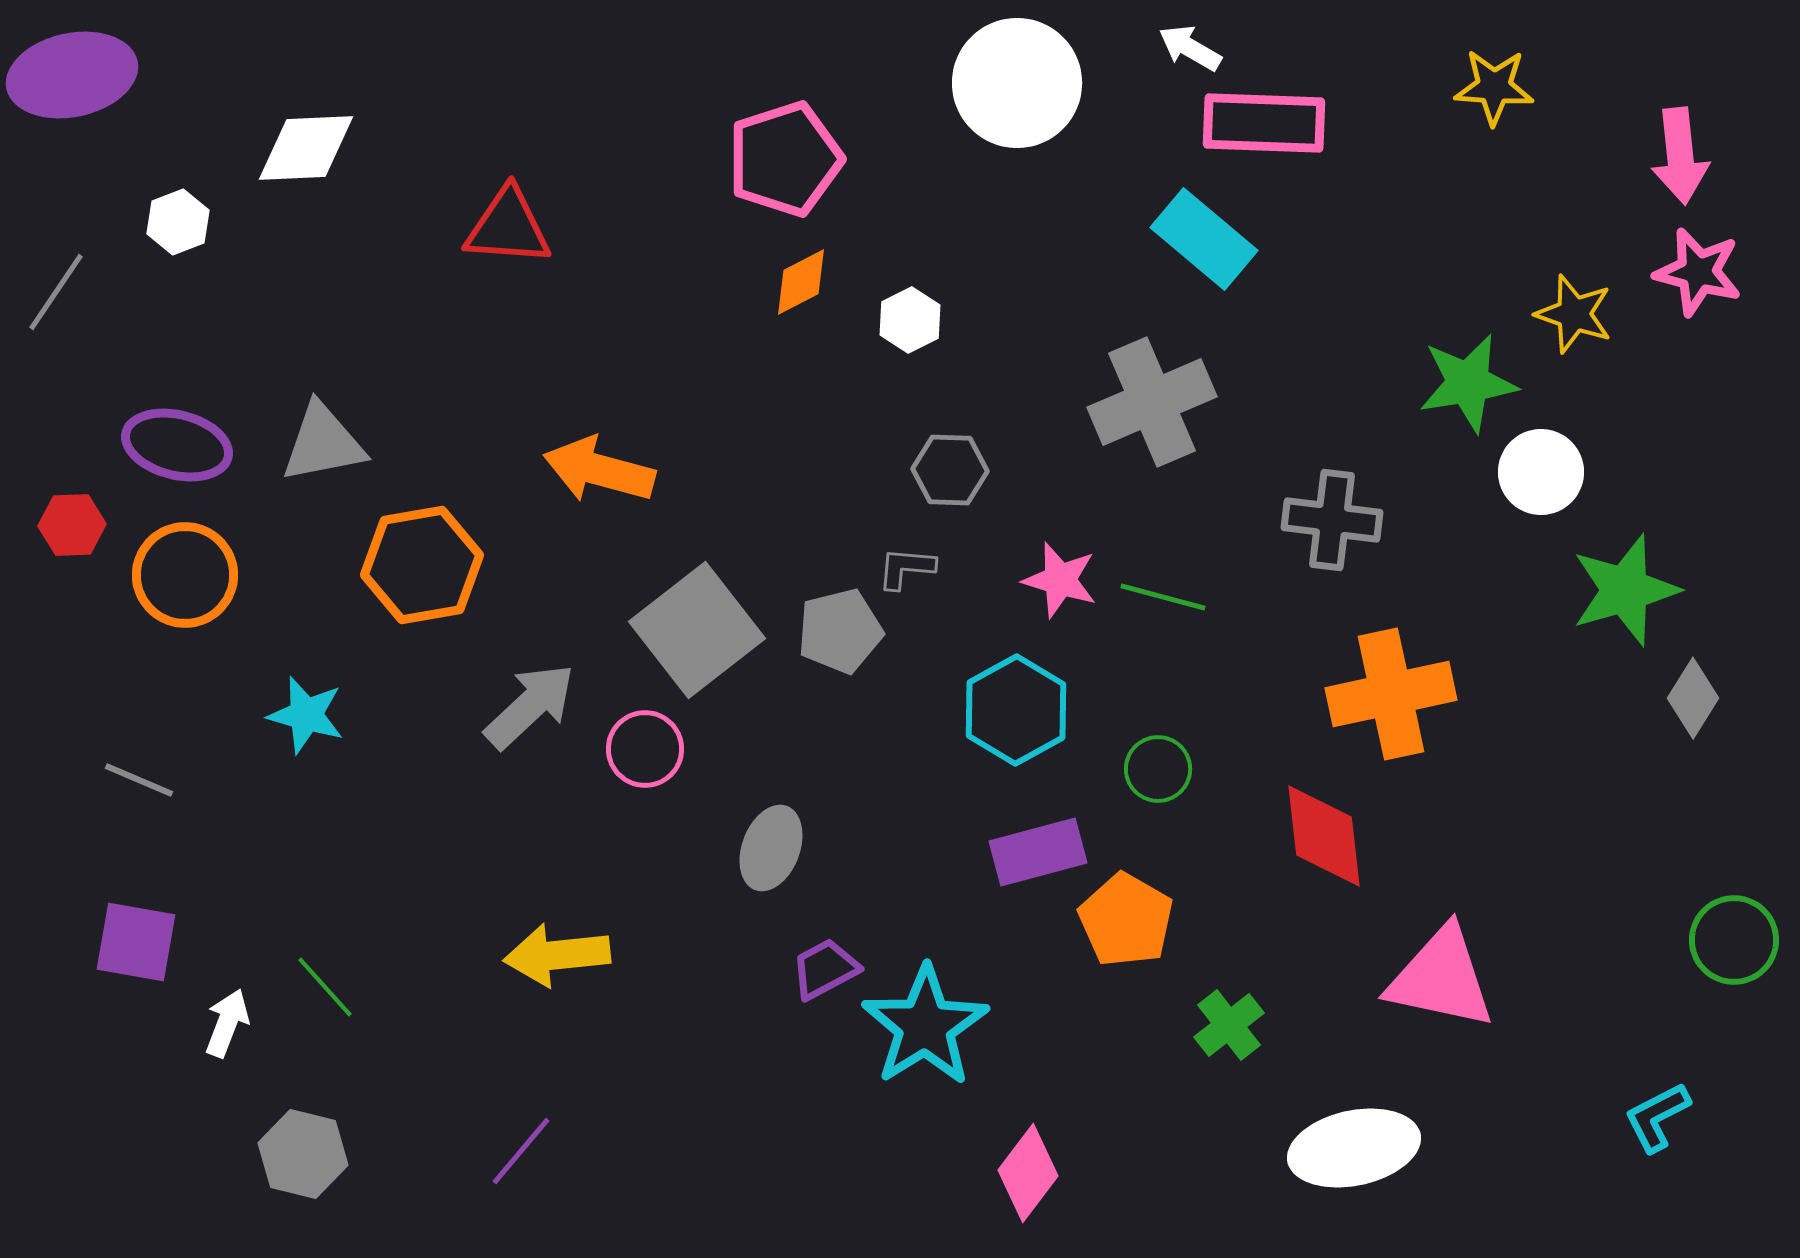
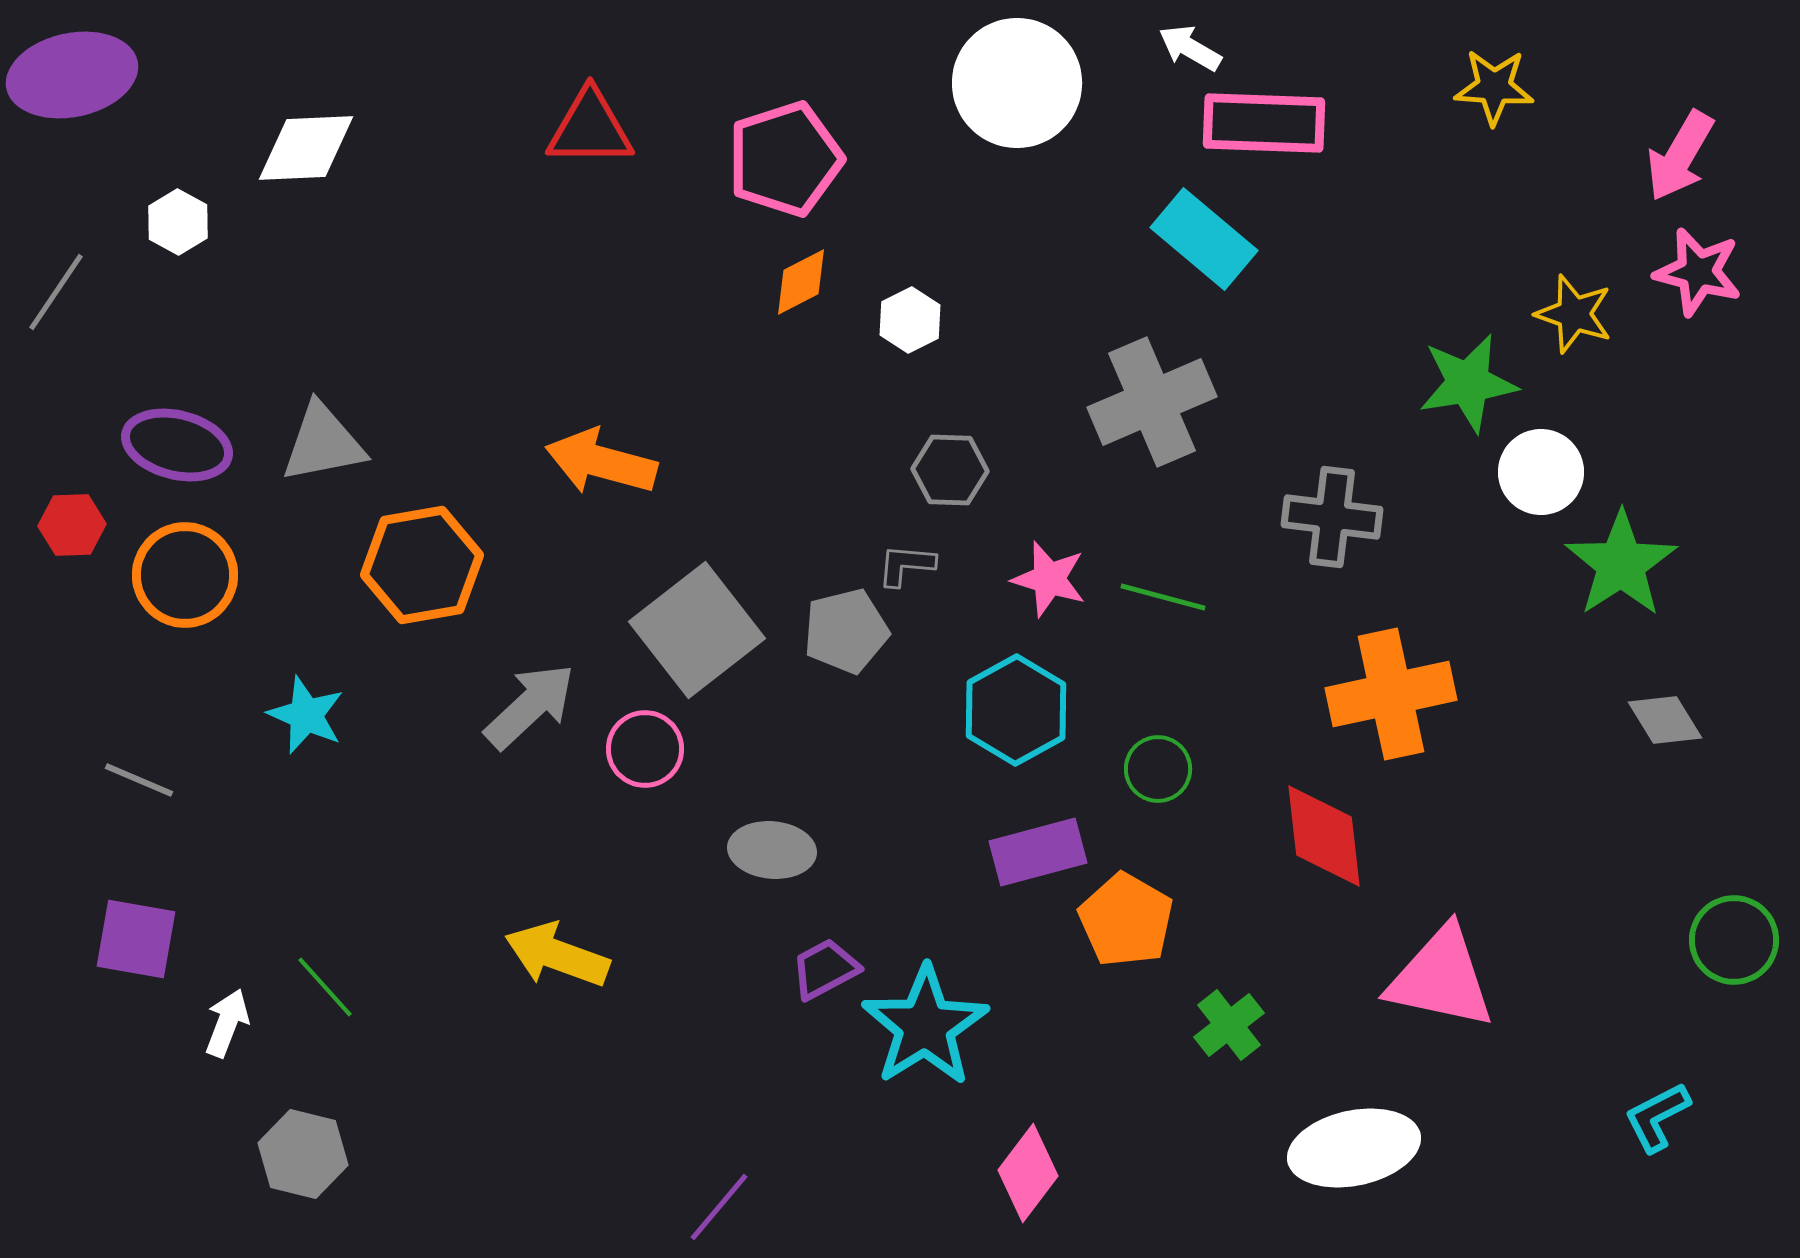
pink arrow at (1680, 156): rotated 36 degrees clockwise
white hexagon at (178, 222): rotated 10 degrees counterclockwise
red triangle at (508, 227): moved 82 px right, 99 px up; rotated 4 degrees counterclockwise
orange arrow at (599, 470): moved 2 px right, 8 px up
gray cross at (1332, 520): moved 3 px up
gray L-shape at (906, 568): moved 3 px up
pink star at (1060, 580): moved 11 px left, 1 px up
green star at (1625, 590): moved 4 px left, 26 px up; rotated 17 degrees counterclockwise
gray pentagon at (840, 631): moved 6 px right
gray diamond at (1693, 698): moved 28 px left, 22 px down; rotated 64 degrees counterclockwise
cyan star at (306, 715): rotated 8 degrees clockwise
gray ellipse at (771, 848): moved 1 px right, 2 px down; rotated 74 degrees clockwise
purple square at (136, 942): moved 3 px up
yellow arrow at (557, 955): rotated 26 degrees clockwise
purple line at (521, 1151): moved 198 px right, 56 px down
